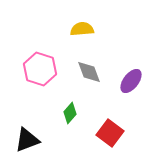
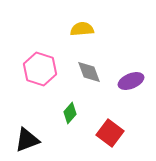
purple ellipse: rotated 30 degrees clockwise
